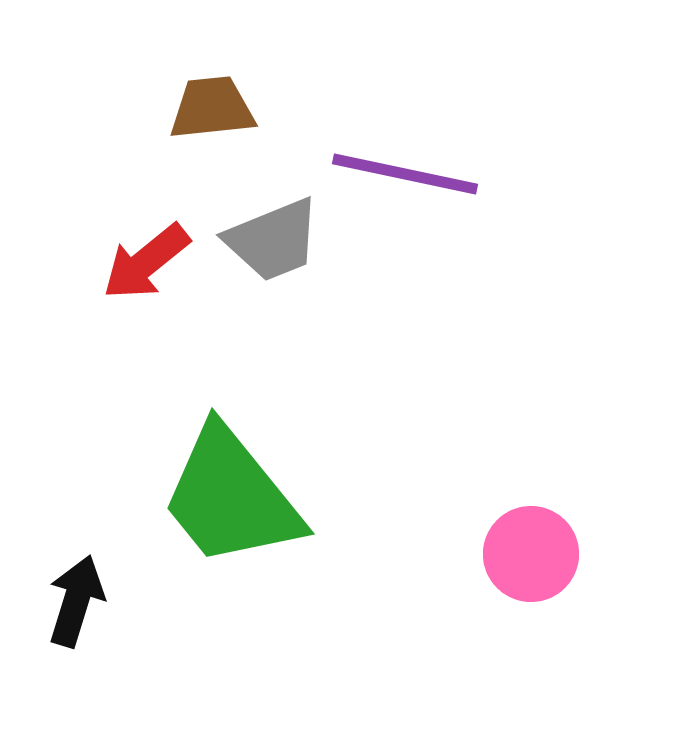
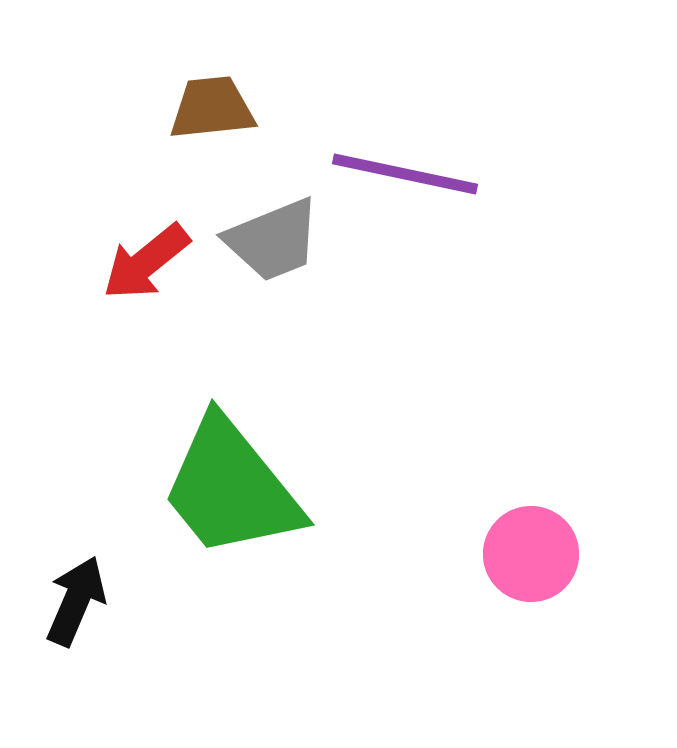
green trapezoid: moved 9 px up
black arrow: rotated 6 degrees clockwise
